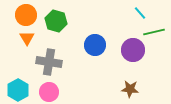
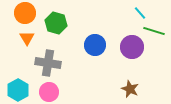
orange circle: moved 1 px left, 2 px up
green hexagon: moved 2 px down
green line: moved 1 px up; rotated 30 degrees clockwise
purple circle: moved 1 px left, 3 px up
gray cross: moved 1 px left, 1 px down
brown star: rotated 18 degrees clockwise
